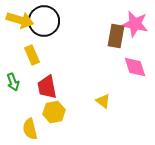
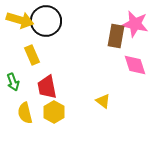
black circle: moved 2 px right
pink diamond: moved 2 px up
yellow hexagon: rotated 20 degrees counterclockwise
yellow semicircle: moved 5 px left, 16 px up
